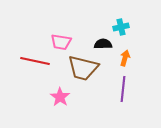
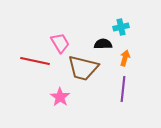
pink trapezoid: moved 1 px left, 1 px down; rotated 130 degrees counterclockwise
